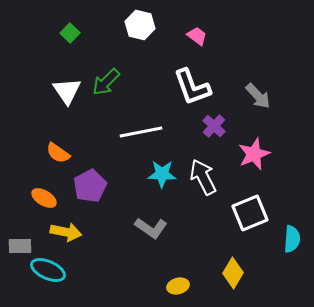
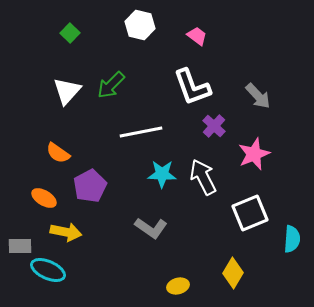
green arrow: moved 5 px right, 3 px down
white triangle: rotated 16 degrees clockwise
